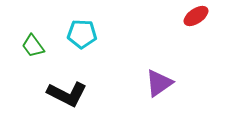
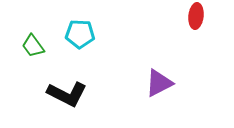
red ellipse: rotated 50 degrees counterclockwise
cyan pentagon: moved 2 px left
purple triangle: rotated 8 degrees clockwise
